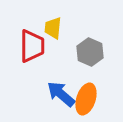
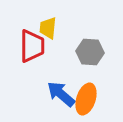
yellow trapezoid: moved 5 px left
gray hexagon: rotated 20 degrees counterclockwise
